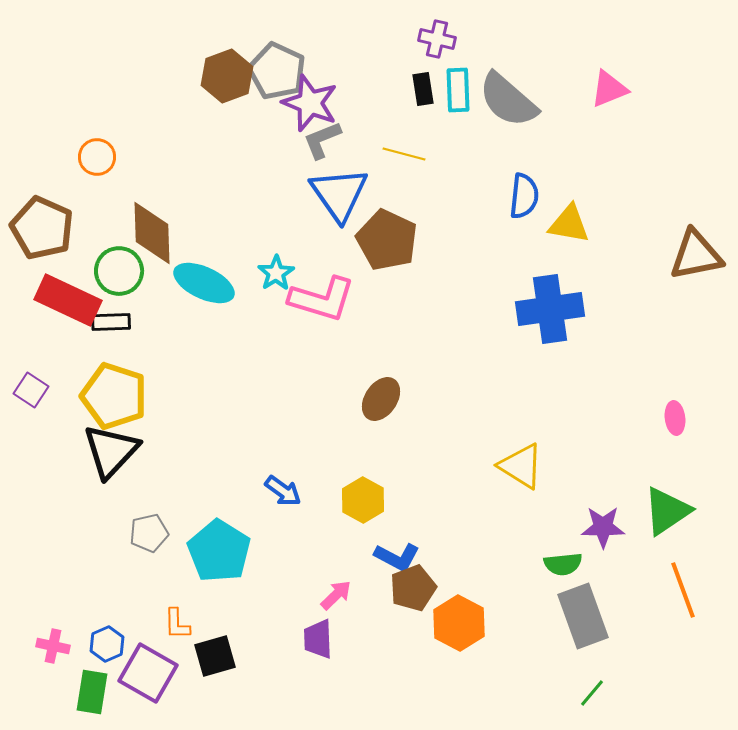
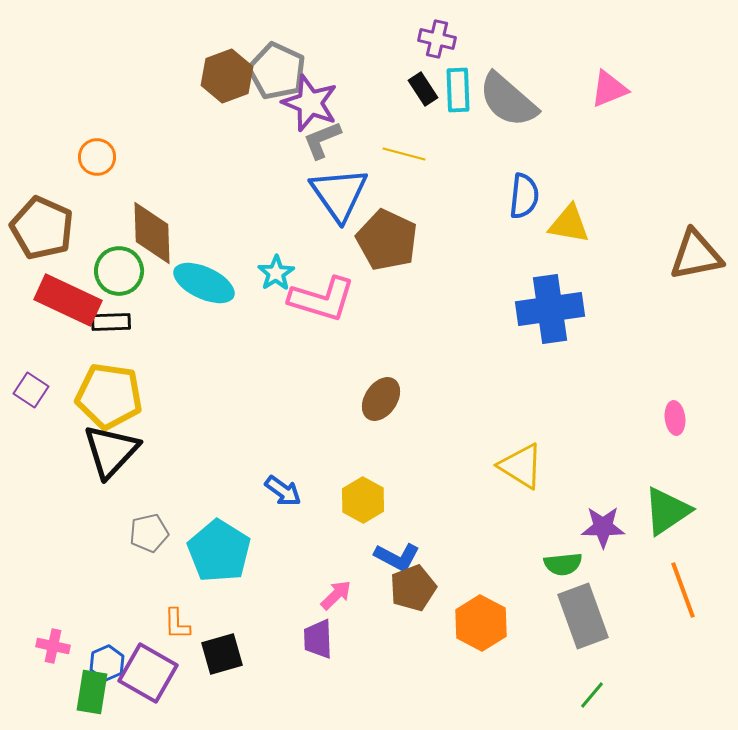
black rectangle at (423, 89): rotated 24 degrees counterclockwise
yellow pentagon at (114, 396): moved 5 px left; rotated 10 degrees counterclockwise
orange hexagon at (459, 623): moved 22 px right
blue hexagon at (107, 644): moved 19 px down
black square at (215, 656): moved 7 px right, 2 px up
green line at (592, 693): moved 2 px down
